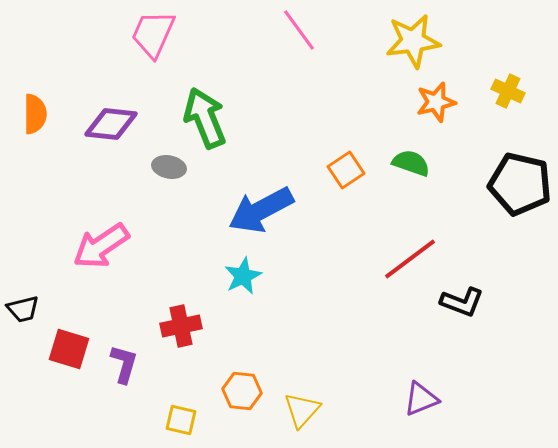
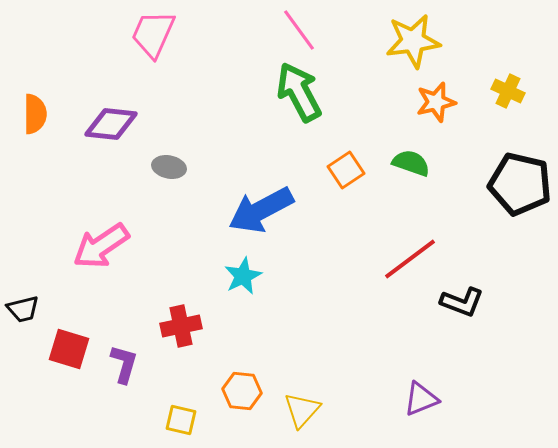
green arrow: moved 94 px right, 26 px up; rotated 6 degrees counterclockwise
